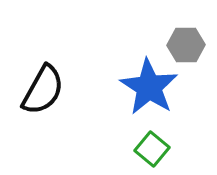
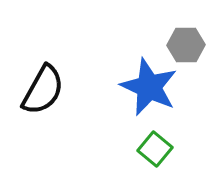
blue star: rotated 8 degrees counterclockwise
green square: moved 3 px right
